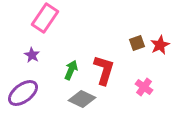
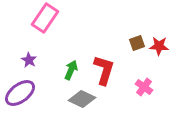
red star: moved 1 px left, 1 px down; rotated 30 degrees clockwise
purple star: moved 3 px left, 5 px down
purple ellipse: moved 3 px left
